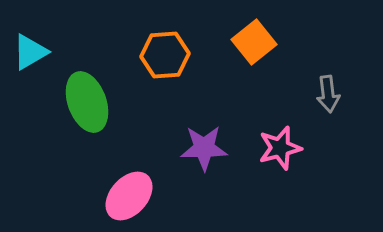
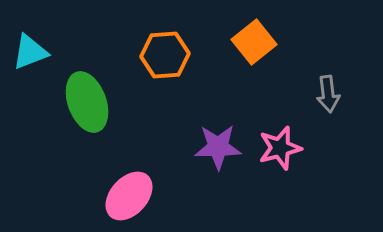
cyan triangle: rotated 9 degrees clockwise
purple star: moved 14 px right, 1 px up
